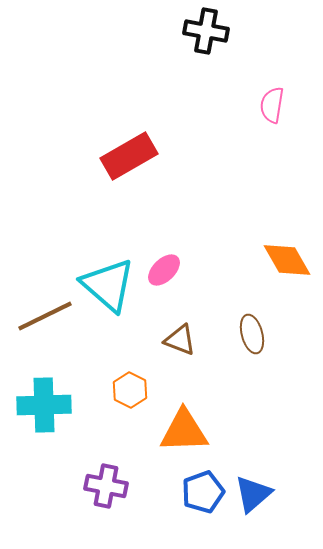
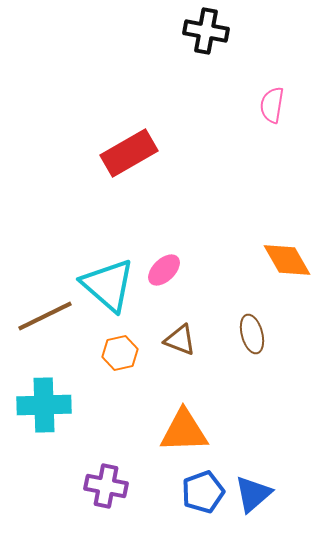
red rectangle: moved 3 px up
orange hexagon: moved 10 px left, 37 px up; rotated 20 degrees clockwise
